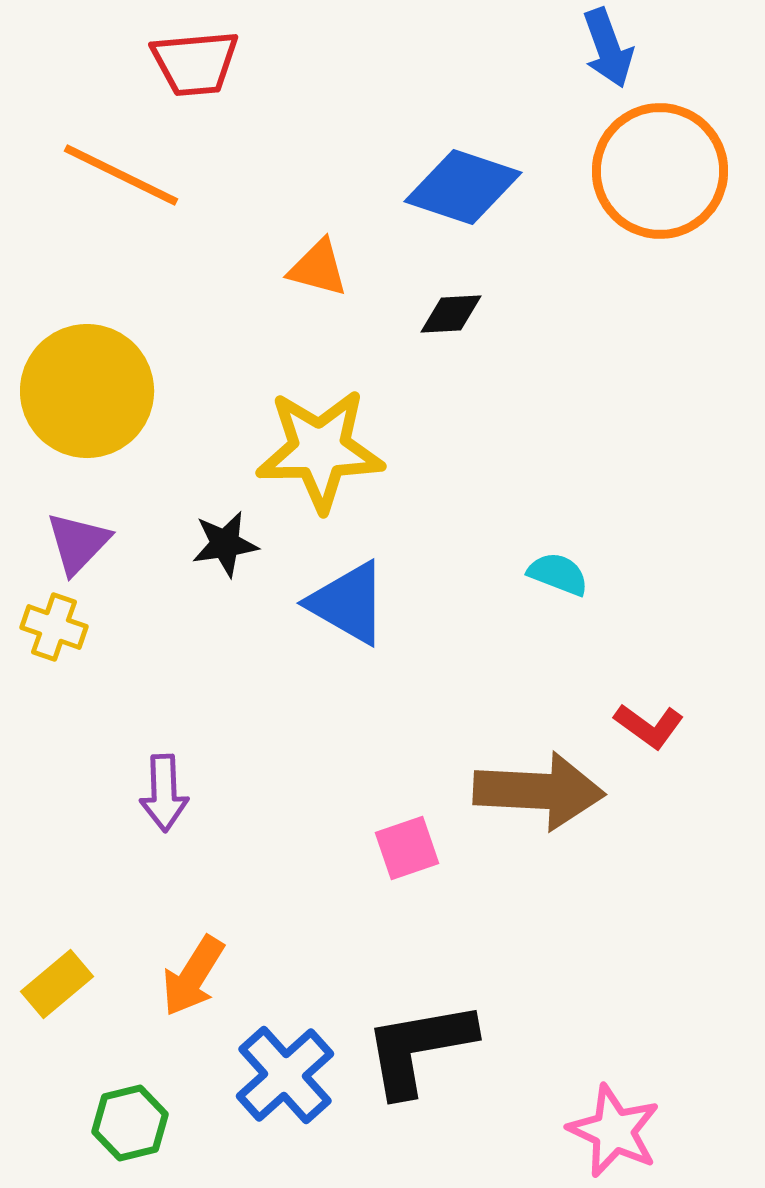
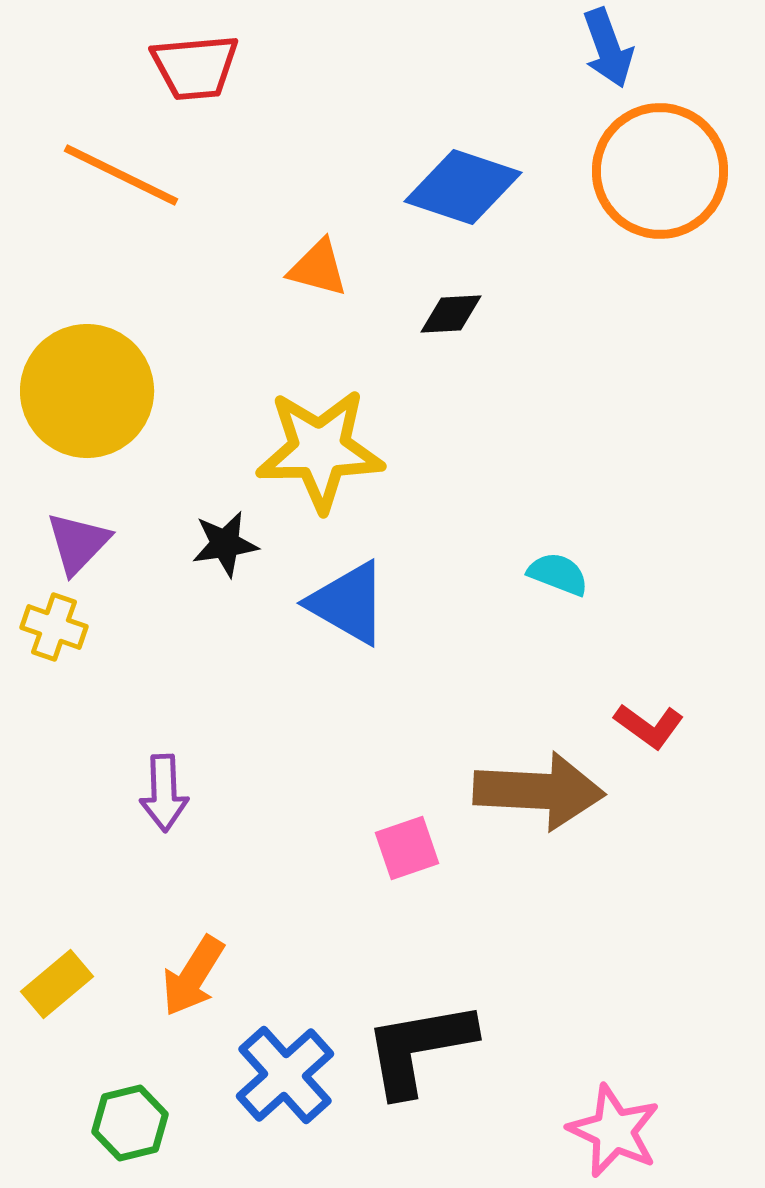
red trapezoid: moved 4 px down
